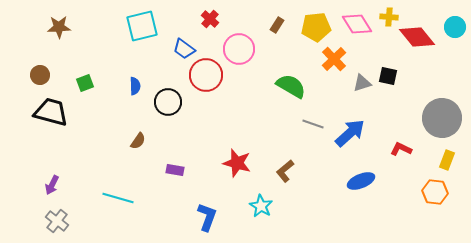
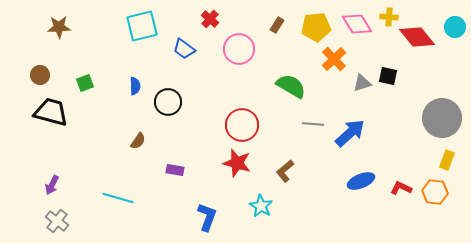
red circle: moved 36 px right, 50 px down
gray line: rotated 15 degrees counterclockwise
red L-shape: moved 39 px down
